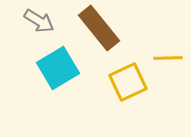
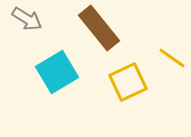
gray arrow: moved 12 px left, 2 px up
yellow line: moved 4 px right; rotated 36 degrees clockwise
cyan square: moved 1 px left, 4 px down
